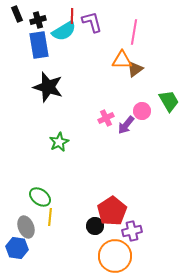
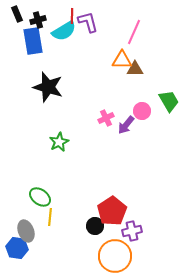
purple L-shape: moved 4 px left
pink line: rotated 15 degrees clockwise
blue rectangle: moved 6 px left, 4 px up
brown triangle: rotated 36 degrees clockwise
gray ellipse: moved 4 px down
